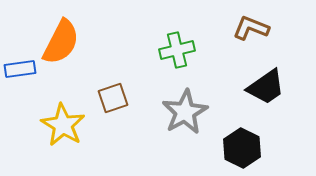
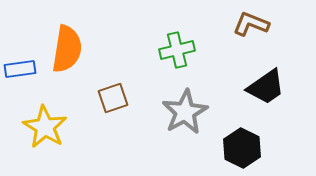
brown L-shape: moved 4 px up
orange semicircle: moved 6 px right, 7 px down; rotated 18 degrees counterclockwise
yellow star: moved 18 px left, 2 px down
